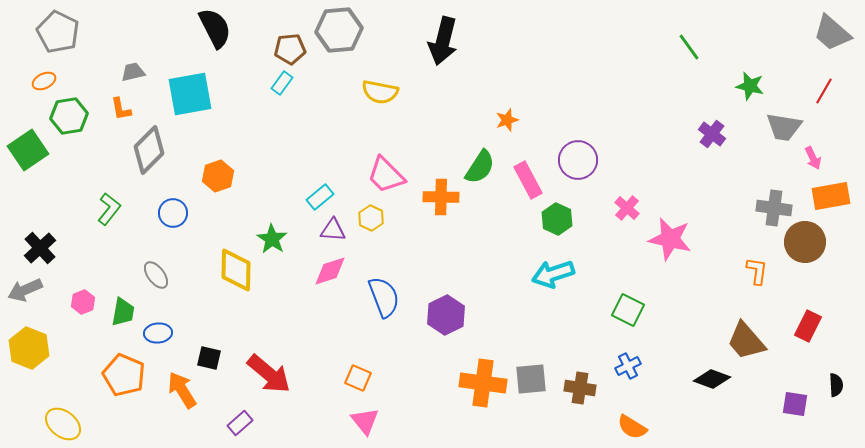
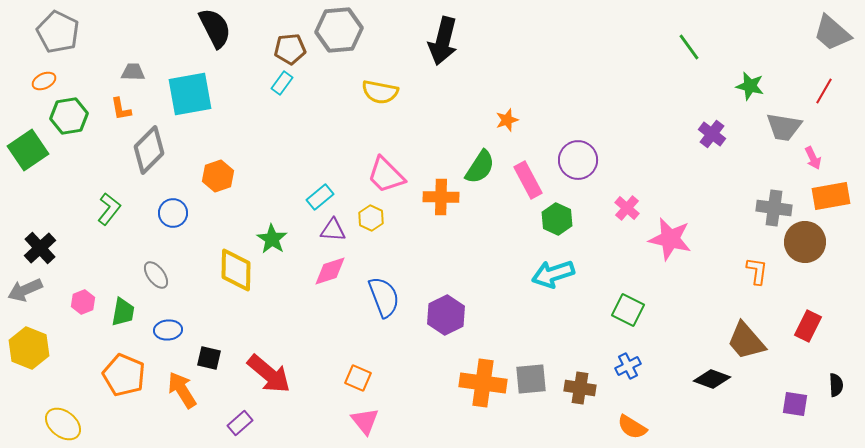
gray trapezoid at (133, 72): rotated 15 degrees clockwise
blue ellipse at (158, 333): moved 10 px right, 3 px up
